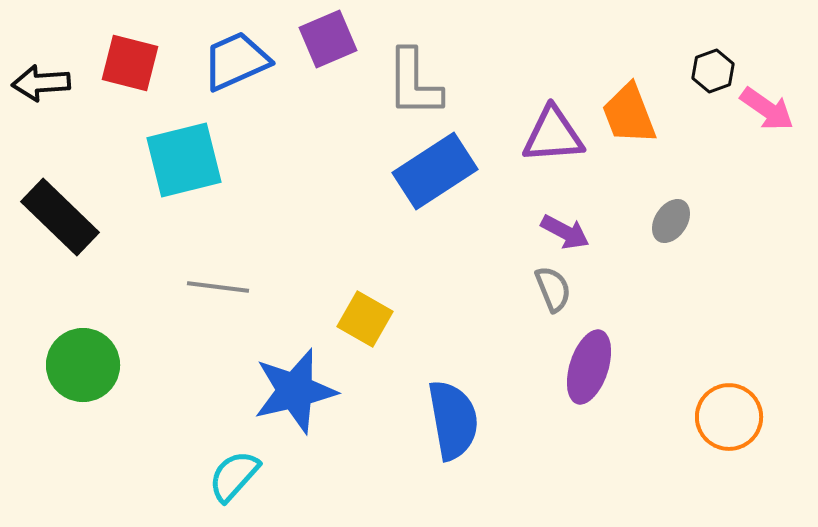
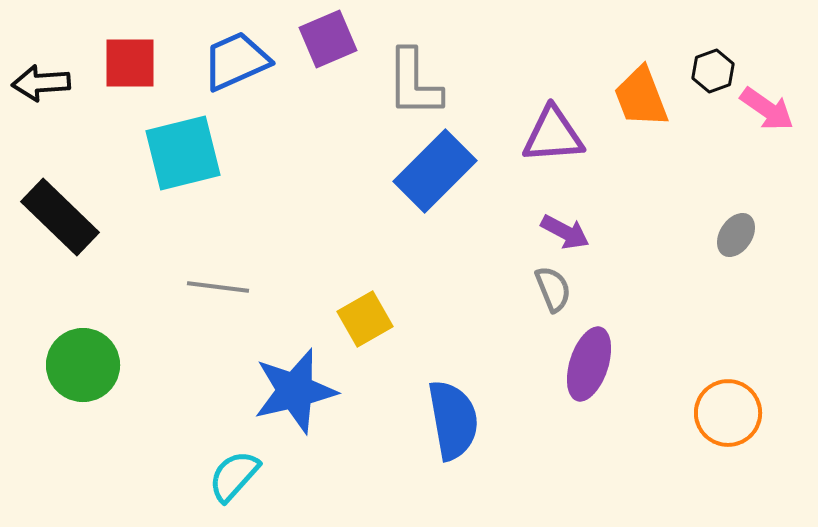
red square: rotated 14 degrees counterclockwise
orange trapezoid: moved 12 px right, 17 px up
cyan square: moved 1 px left, 7 px up
blue rectangle: rotated 12 degrees counterclockwise
gray ellipse: moved 65 px right, 14 px down
yellow square: rotated 30 degrees clockwise
purple ellipse: moved 3 px up
orange circle: moved 1 px left, 4 px up
